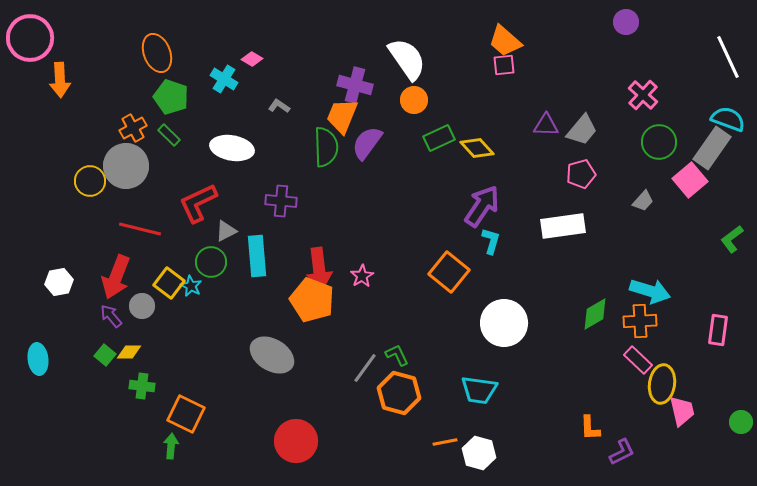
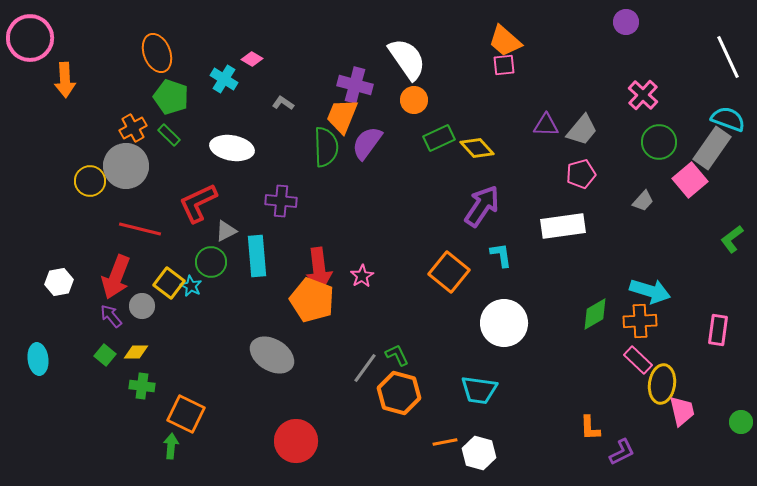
orange arrow at (60, 80): moved 5 px right
gray L-shape at (279, 106): moved 4 px right, 3 px up
cyan L-shape at (491, 241): moved 10 px right, 14 px down; rotated 24 degrees counterclockwise
yellow diamond at (129, 352): moved 7 px right
